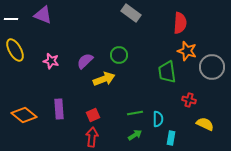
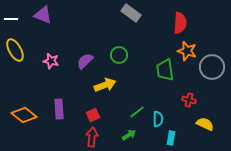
green trapezoid: moved 2 px left, 2 px up
yellow arrow: moved 1 px right, 6 px down
green line: moved 2 px right, 1 px up; rotated 28 degrees counterclockwise
green arrow: moved 6 px left
